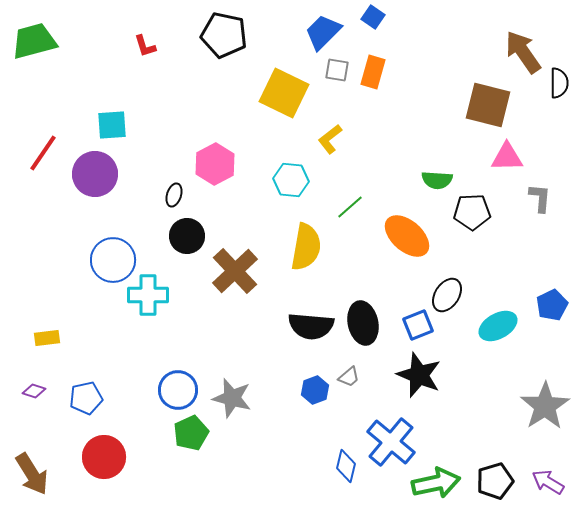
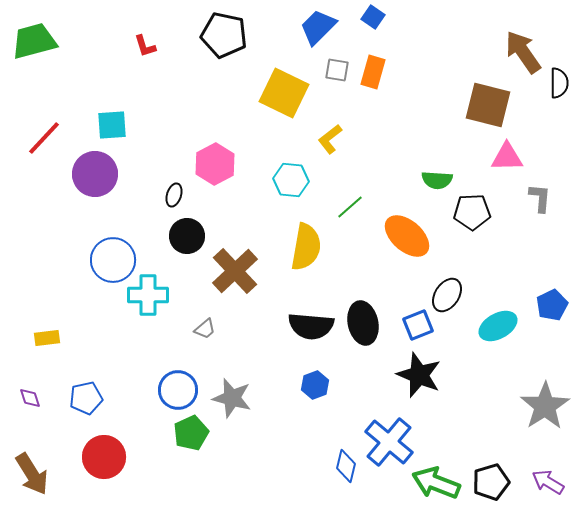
blue trapezoid at (323, 32): moved 5 px left, 5 px up
red line at (43, 153): moved 1 px right, 15 px up; rotated 9 degrees clockwise
gray trapezoid at (349, 377): moved 144 px left, 48 px up
blue hexagon at (315, 390): moved 5 px up
purple diamond at (34, 391): moved 4 px left, 7 px down; rotated 55 degrees clockwise
blue cross at (391, 442): moved 2 px left
black pentagon at (495, 481): moved 4 px left, 1 px down
green arrow at (436, 483): rotated 147 degrees counterclockwise
